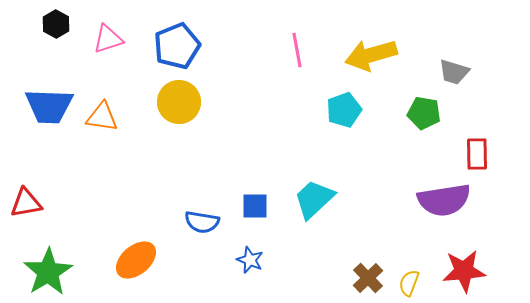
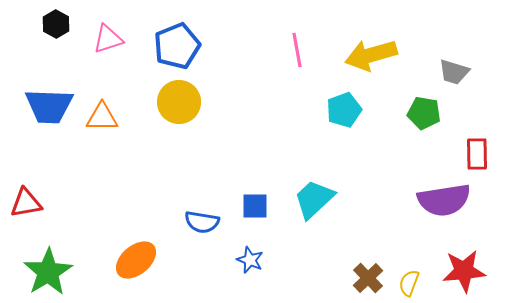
orange triangle: rotated 8 degrees counterclockwise
